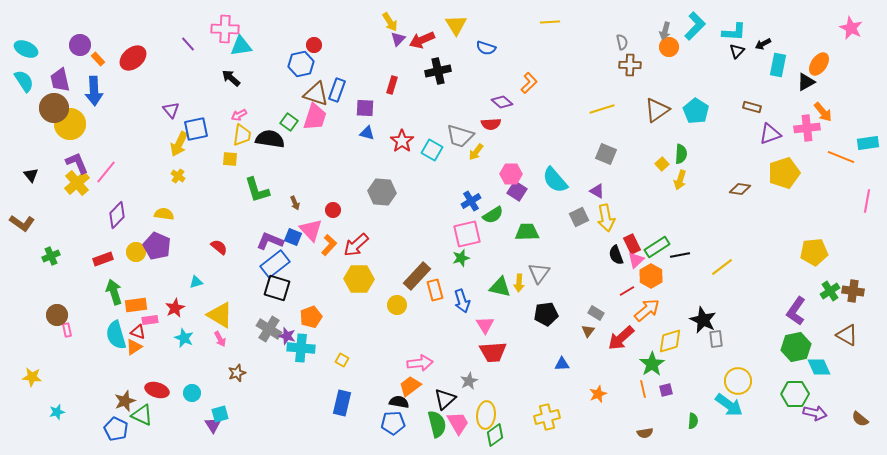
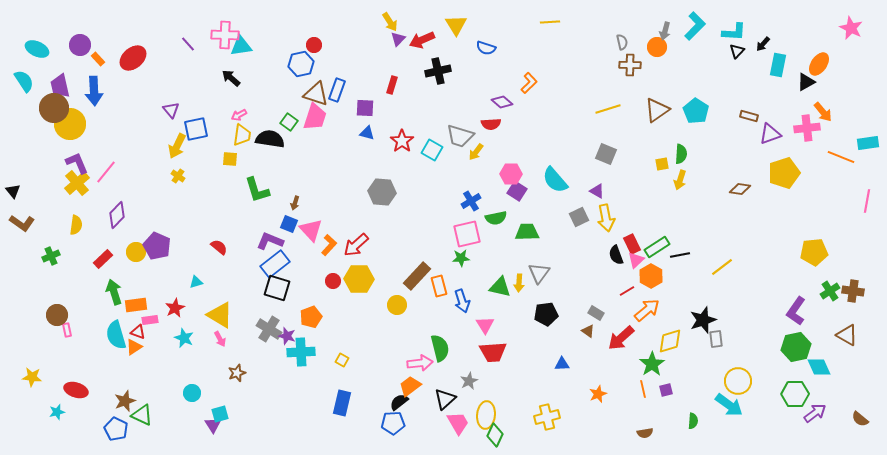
pink cross at (225, 29): moved 6 px down
black arrow at (763, 44): rotated 21 degrees counterclockwise
orange circle at (669, 47): moved 12 px left
cyan ellipse at (26, 49): moved 11 px right
purple trapezoid at (60, 80): moved 6 px down
brown rectangle at (752, 107): moved 3 px left, 9 px down
yellow line at (602, 109): moved 6 px right
yellow arrow at (179, 144): moved 2 px left, 2 px down
yellow square at (662, 164): rotated 32 degrees clockwise
black triangle at (31, 175): moved 18 px left, 16 px down
brown arrow at (295, 203): rotated 40 degrees clockwise
red circle at (333, 210): moved 71 px down
yellow semicircle at (164, 214): moved 88 px left, 11 px down; rotated 90 degrees clockwise
green semicircle at (493, 215): moved 3 px right, 3 px down; rotated 20 degrees clockwise
blue square at (293, 237): moved 4 px left, 13 px up
green star at (461, 258): rotated 12 degrees clockwise
red rectangle at (103, 259): rotated 24 degrees counterclockwise
orange rectangle at (435, 290): moved 4 px right, 4 px up
black star at (703, 320): rotated 28 degrees clockwise
brown triangle at (588, 331): rotated 32 degrees counterclockwise
cyan cross at (301, 348): moved 4 px down; rotated 8 degrees counterclockwise
red ellipse at (157, 390): moved 81 px left
black semicircle at (399, 402): rotated 48 degrees counterclockwise
purple arrow at (815, 413): rotated 50 degrees counterclockwise
green semicircle at (437, 424): moved 3 px right, 76 px up
green diamond at (495, 435): rotated 30 degrees counterclockwise
